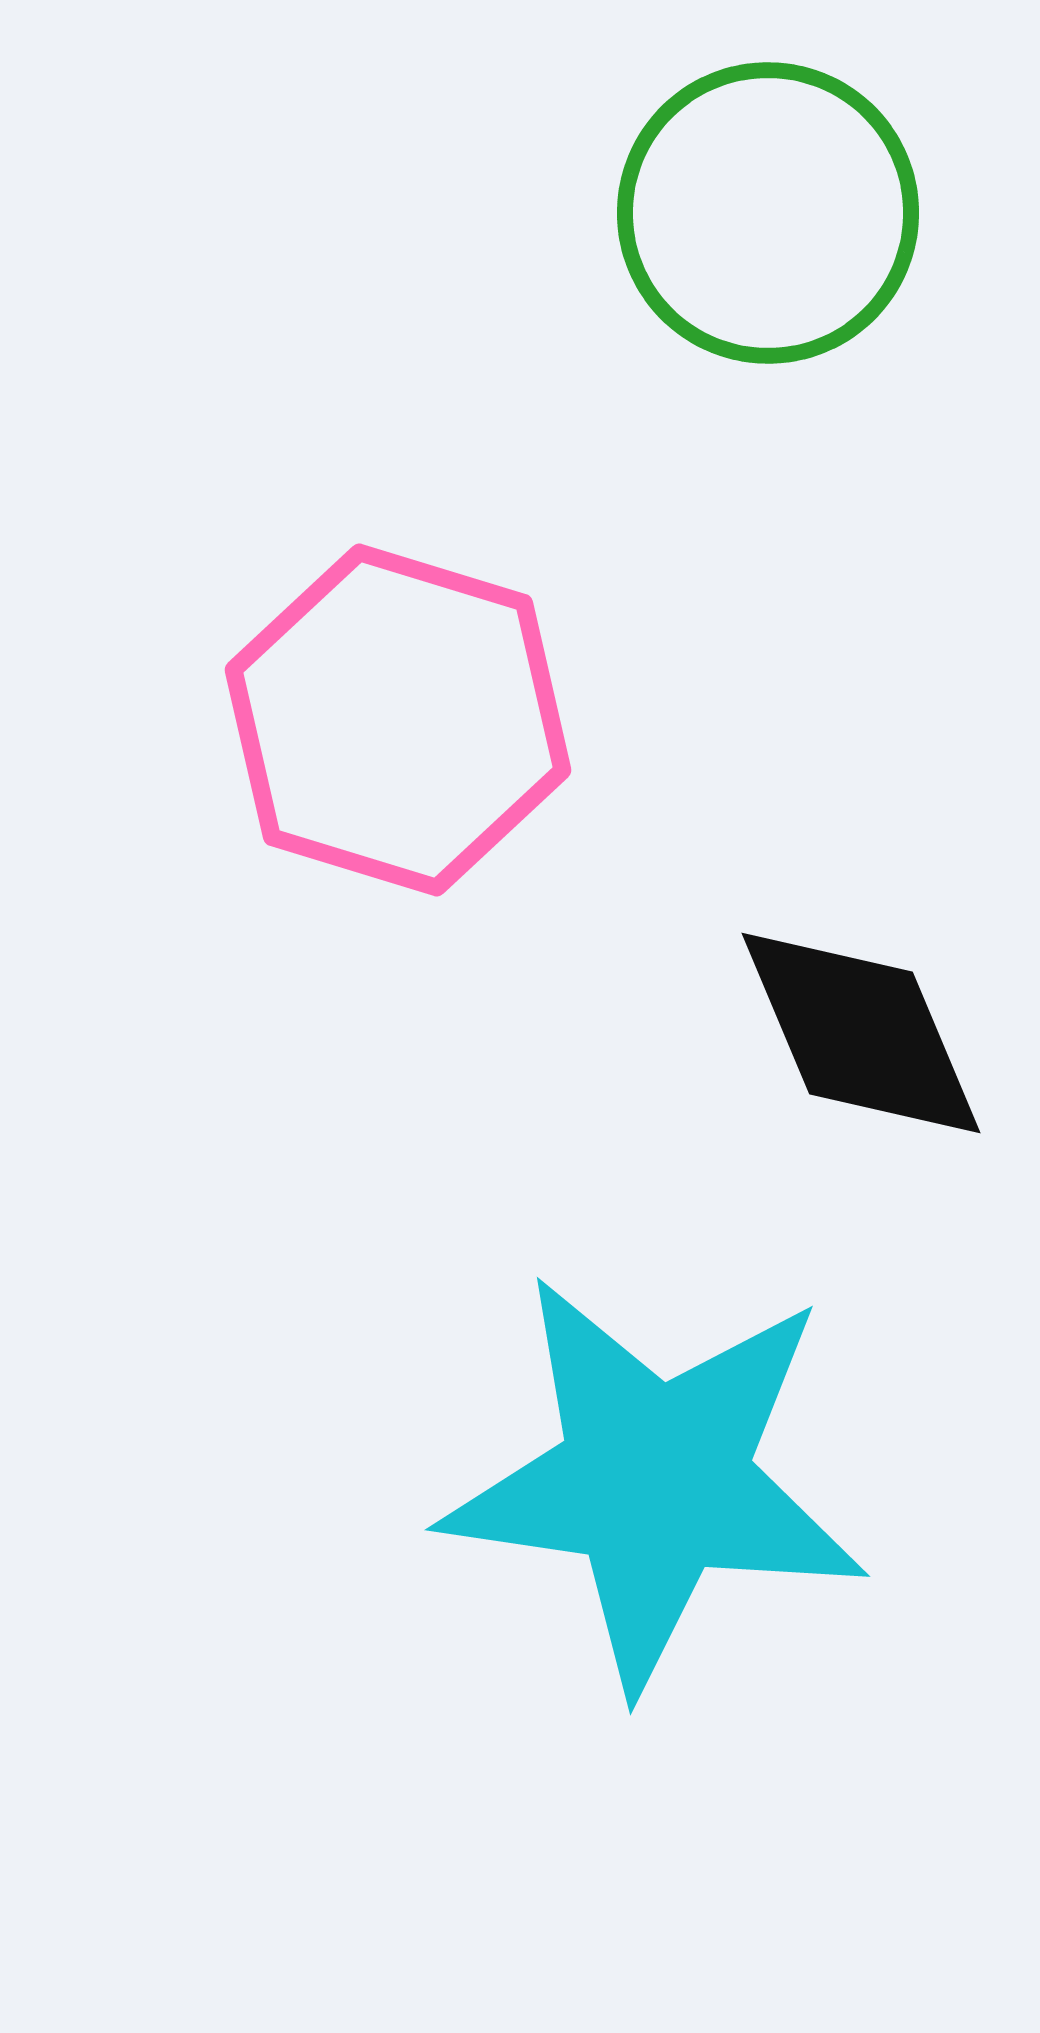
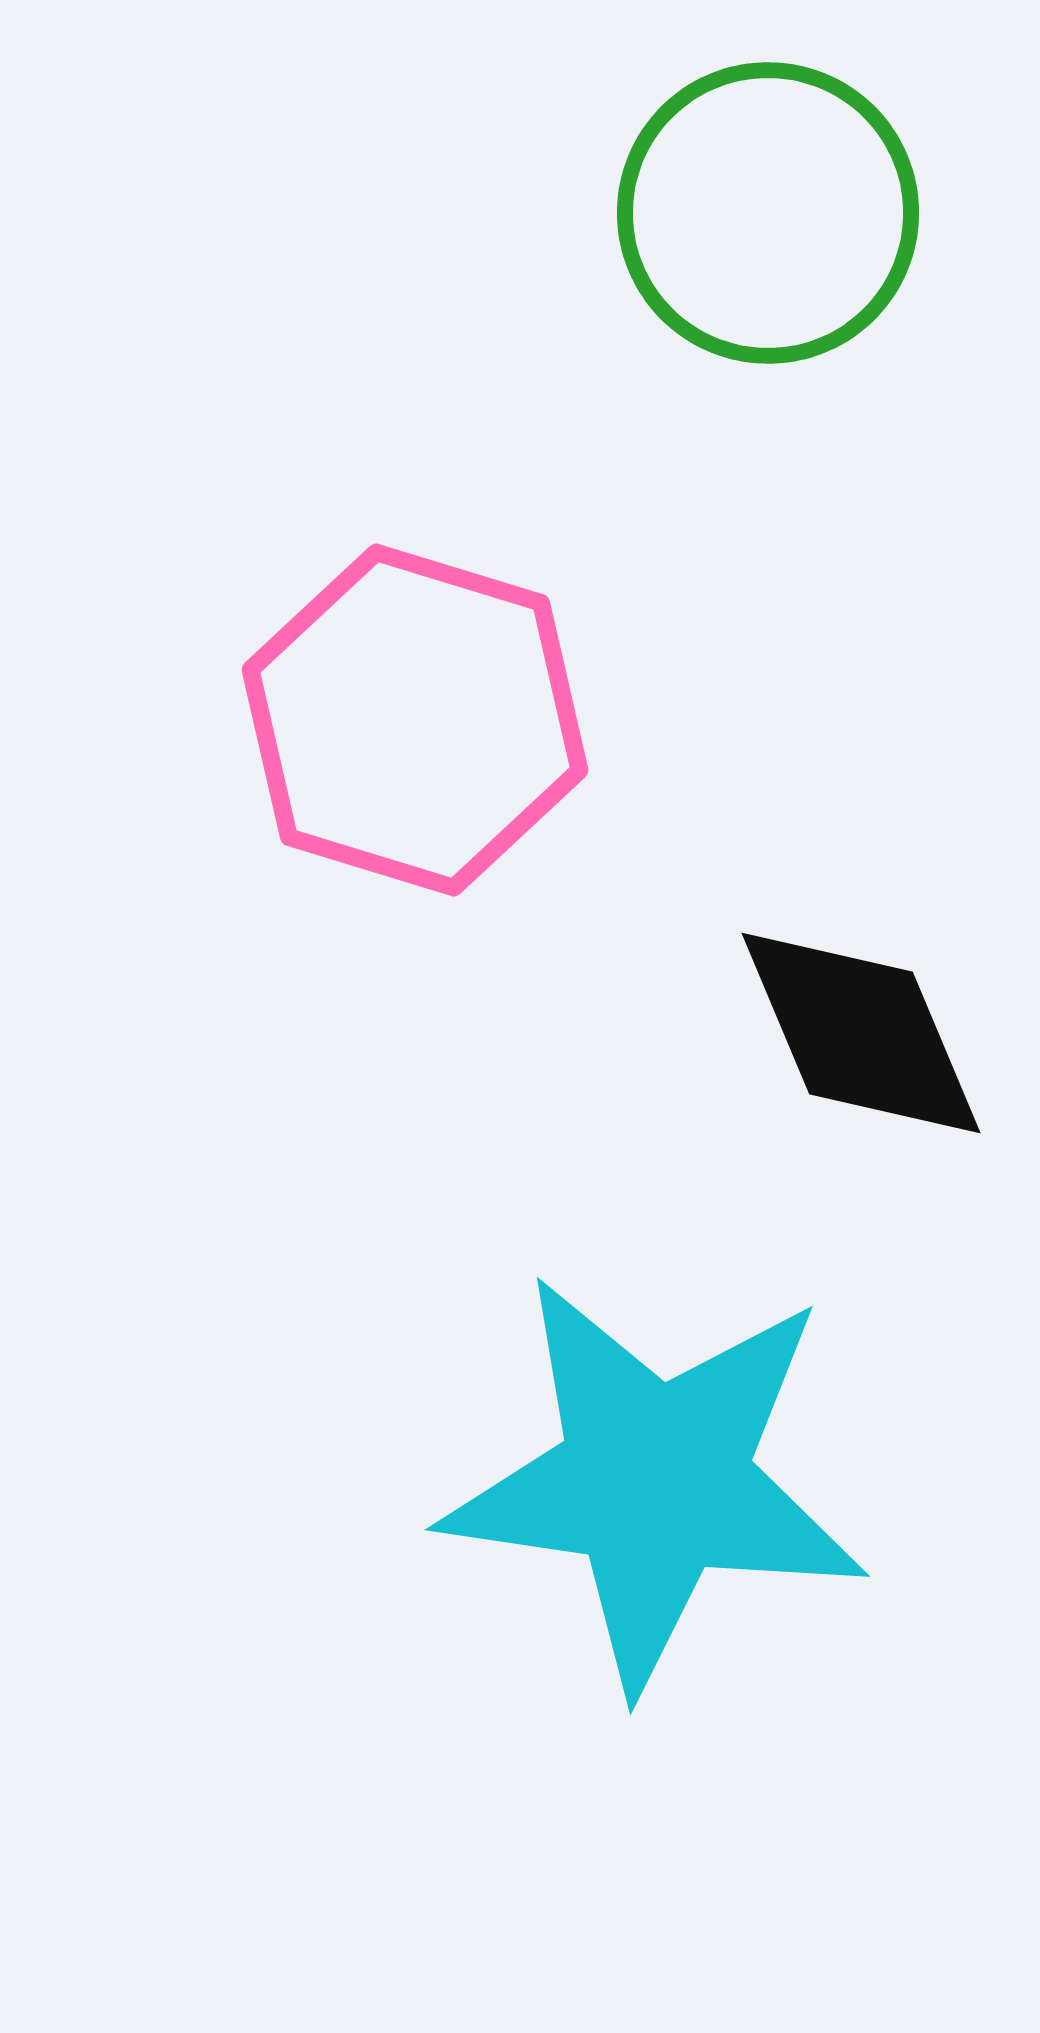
pink hexagon: moved 17 px right
